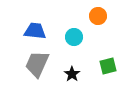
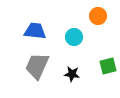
gray trapezoid: moved 2 px down
black star: rotated 28 degrees counterclockwise
